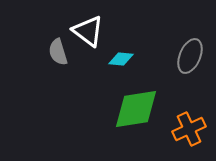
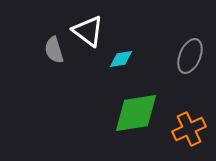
gray semicircle: moved 4 px left, 2 px up
cyan diamond: rotated 15 degrees counterclockwise
green diamond: moved 4 px down
